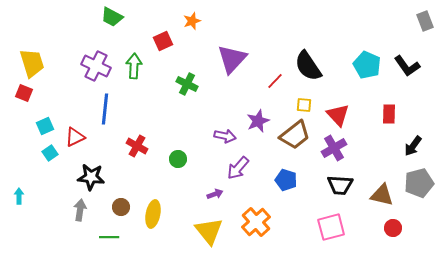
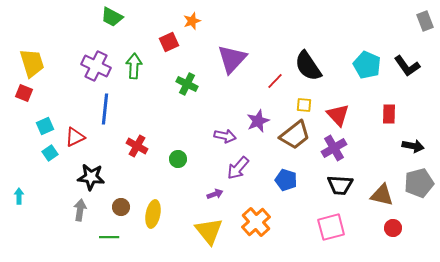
red square at (163, 41): moved 6 px right, 1 px down
black arrow at (413, 146): rotated 115 degrees counterclockwise
